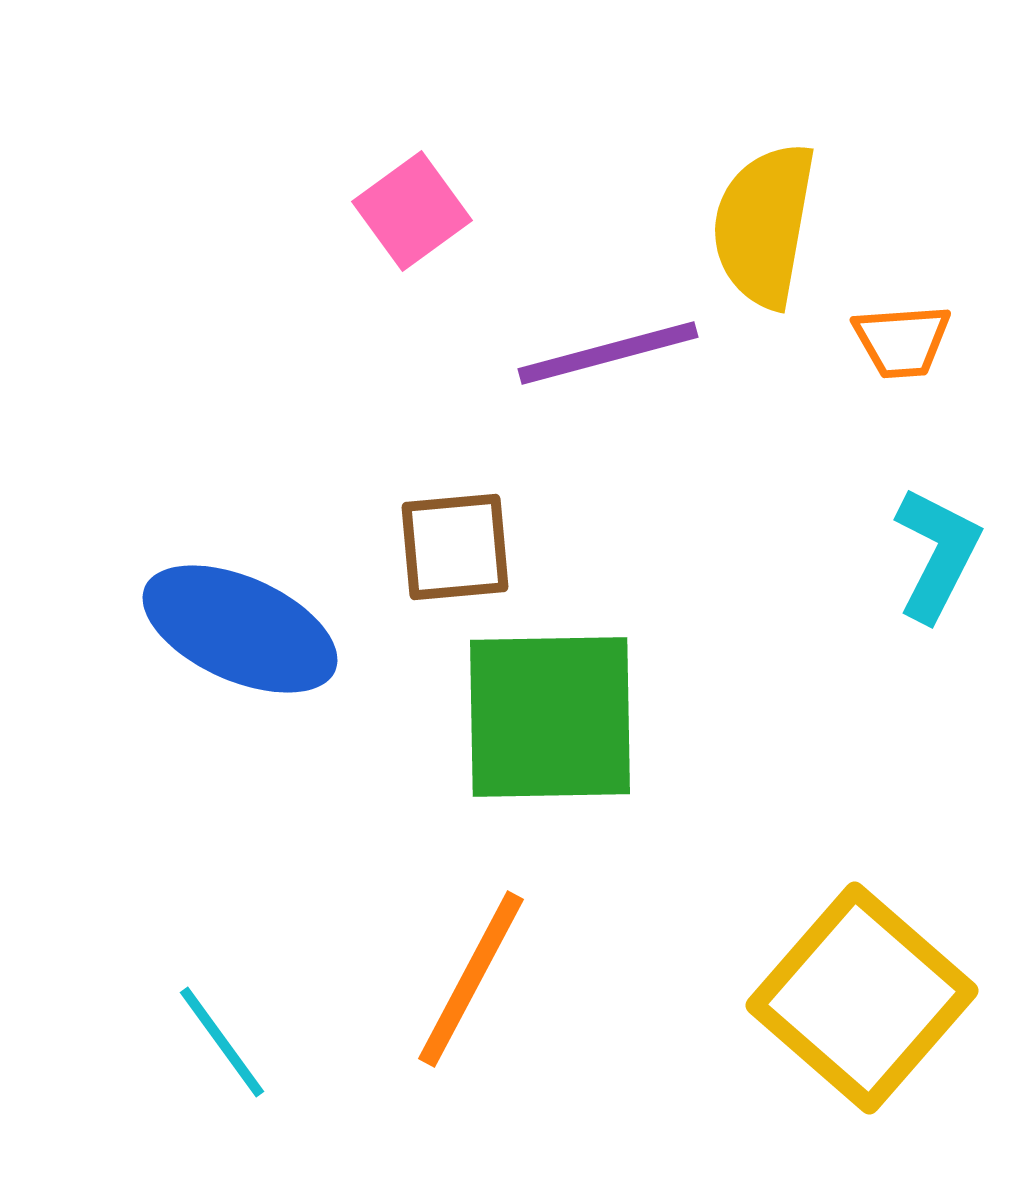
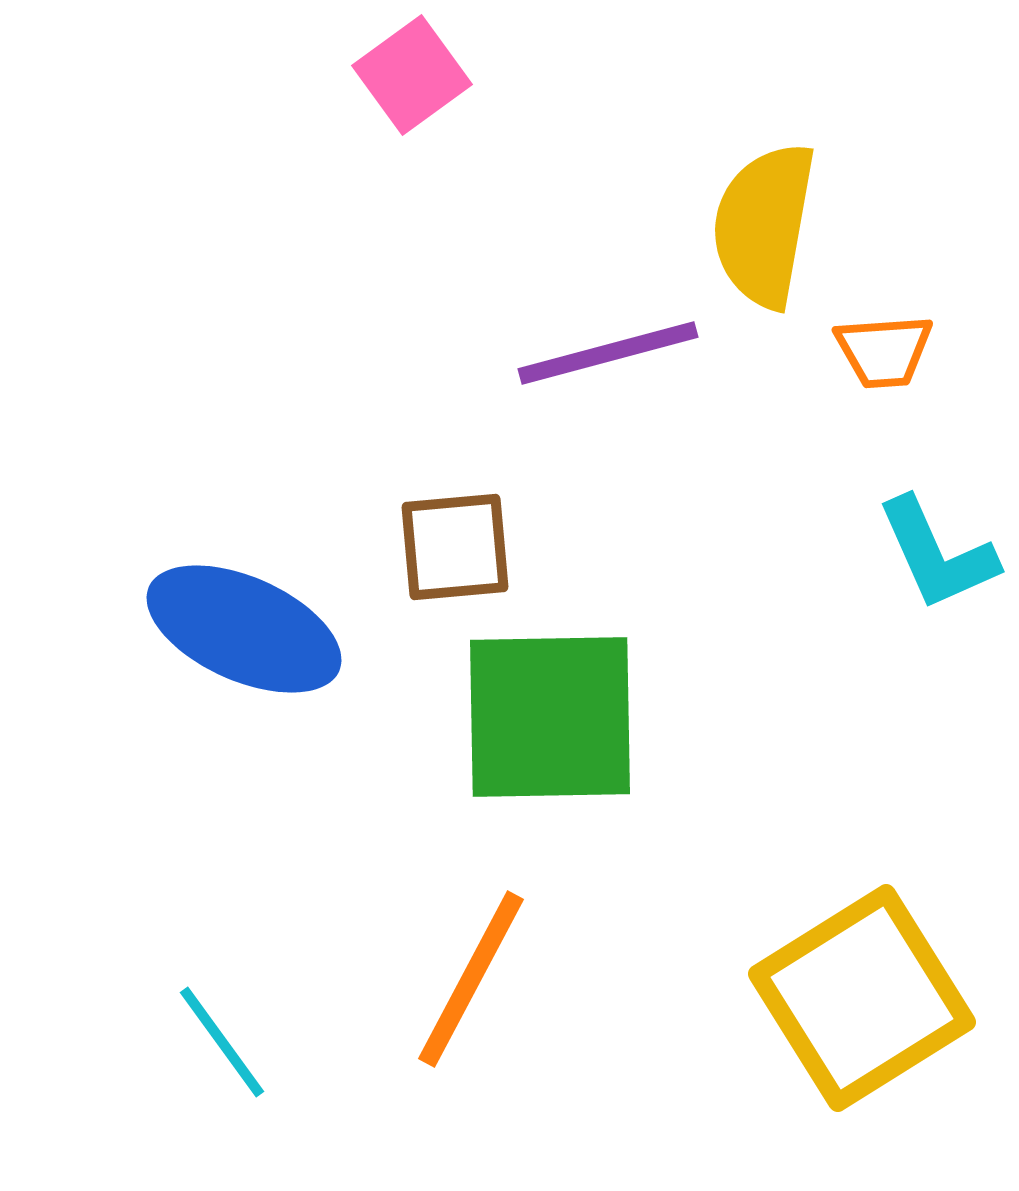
pink square: moved 136 px up
orange trapezoid: moved 18 px left, 10 px down
cyan L-shape: rotated 129 degrees clockwise
blue ellipse: moved 4 px right
yellow square: rotated 17 degrees clockwise
